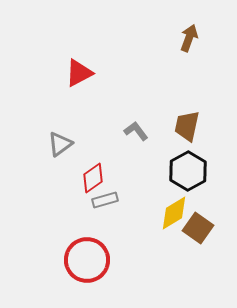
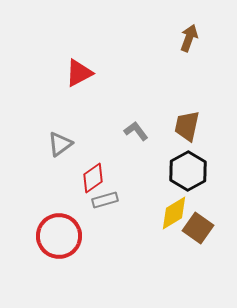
red circle: moved 28 px left, 24 px up
